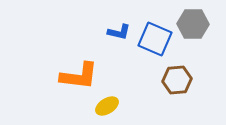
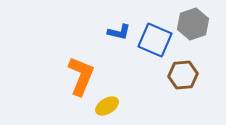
gray hexagon: rotated 20 degrees counterclockwise
blue square: moved 1 px down
orange L-shape: moved 2 px right; rotated 75 degrees counterclockwise
brown hexagon: moved 6 px right, 5 px up
